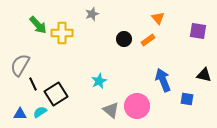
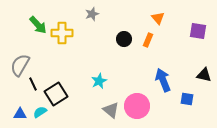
orange rectangle: rotated 32 degrees counterclockwise
